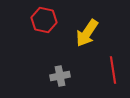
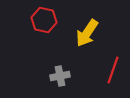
red line: rotated 28 degrees clockwise
